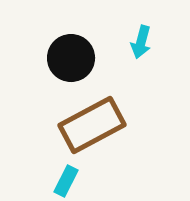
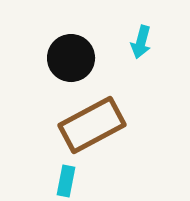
cyan rectangle: rotated 16 degrees counterclockwise
